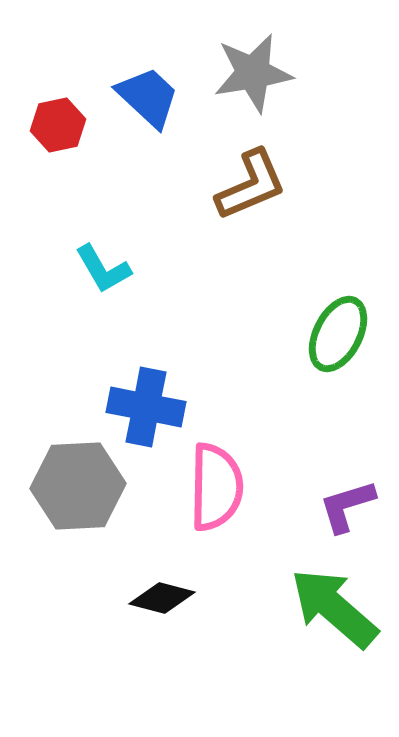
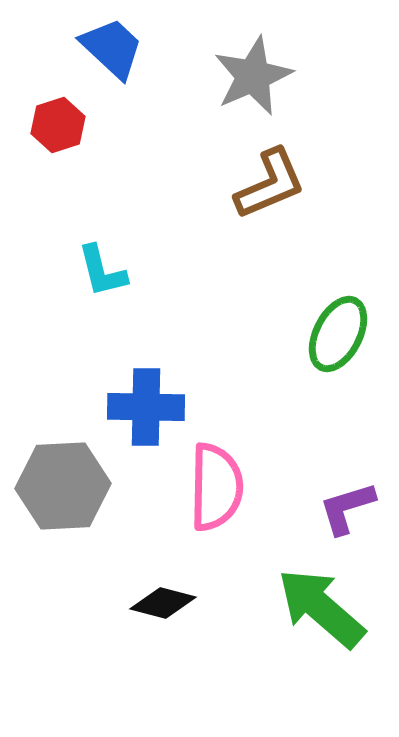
gray star: moved 3 px down; rotated 14 degrees counterclockwise
blue trapezoid: moved 36 px left, 49 px up
red hexagon: rotated 6 degrees counterclockwise
brown L-shape: moved 19 px right, 1 px up
cyan L-shape: moved 1 px left, 2 px down; rotated 16 degrees clockwise
blue cross: rotated 10 degrees counterclockwise
gray hexagon: moved 15 px left
purple L-shape: moved 2 px down
black diamond: moved 1 px right, 5 px down
green arrow: moved 13 px left
